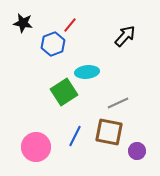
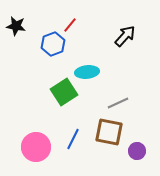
black star: moved 7 px left, 3 px down
blue line: moved 2 px left, 3 px down
